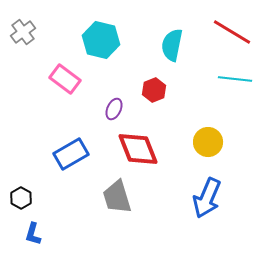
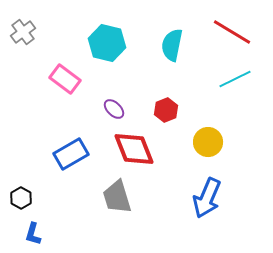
cyan hexagon: moved 6 px right, 3 px down
cyan line: rotated 32 degrees counterclockwise
red hexagon: moved 12 px right, 20 px down
purple ellipse: rotated 70 degrees counterclockwise
red diamond: moved 4 px left
